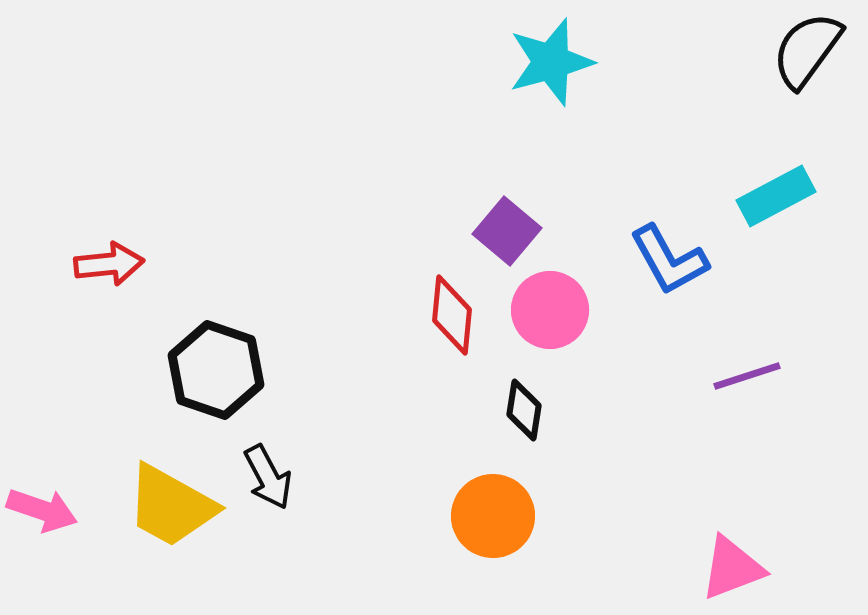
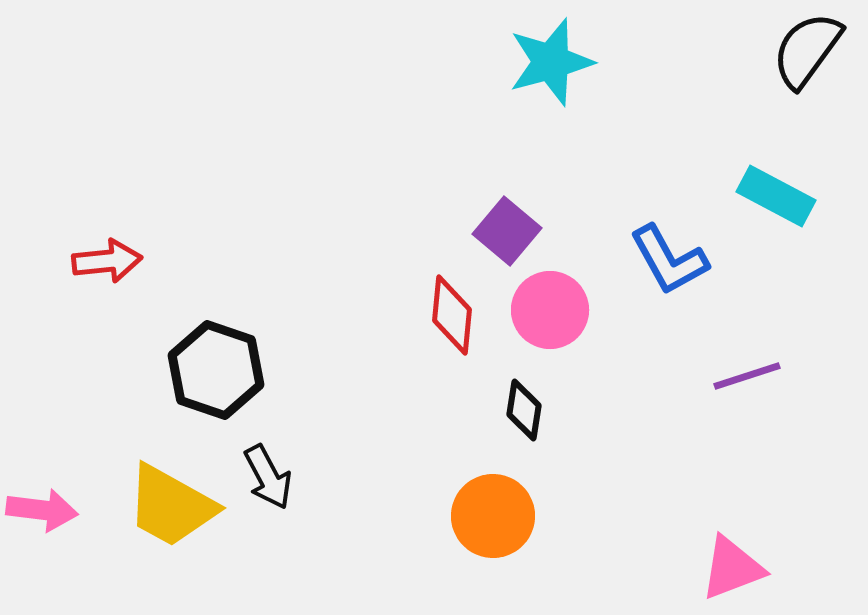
cyan rectangle: rotated 56 degrees clockwise
red arrow: moved 2 px left, 3 px up
pink arrow: rotated 12 degrees counterclockwise
